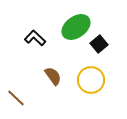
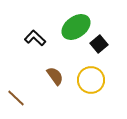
brown semicircle: moved 2 px right
